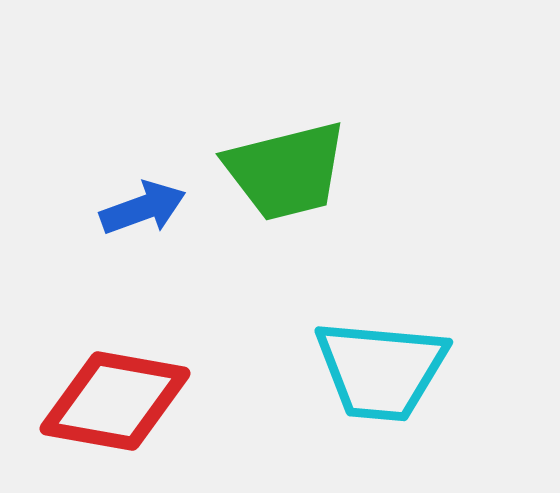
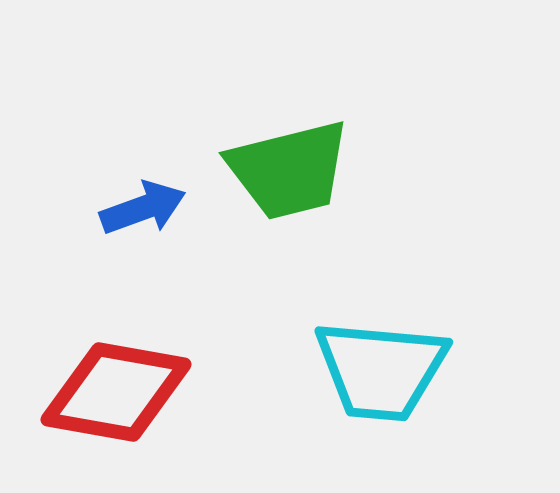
green trapezoid: moved 3 px right, 1 px up
red diamond: moved 1 px right, 9 px up
